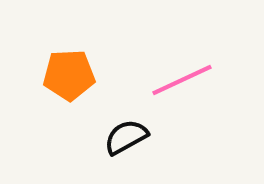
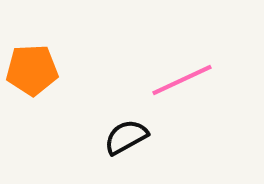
orange pentagon: moved 37 px left, 5 px up
